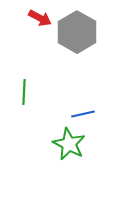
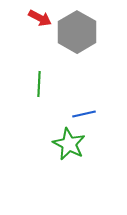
green line: moved 15 px right, 8 px up
blue line: moved 1 px right
